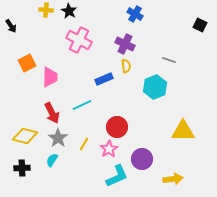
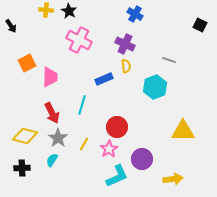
cyan line: rotated 48 degrees counterclockwise
